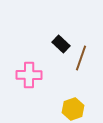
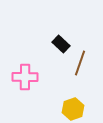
brown line: moved 1 px left, 5 px down
pink cross: moved 4 px left, 2 px down
